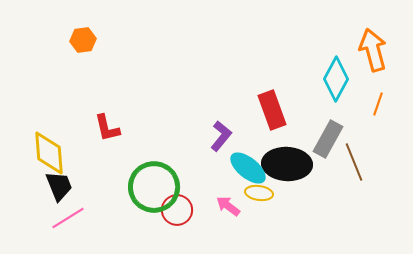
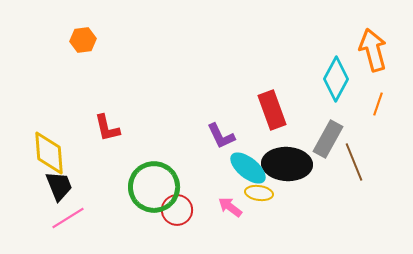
purple L-shape: rotated 116 degrees clockwise
pink arrow: moved 2 px right, 1 px down
